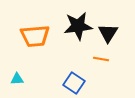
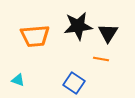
cyan triangle: moved 1 px right, 1 px down; rotated 24 degrees clockwise
